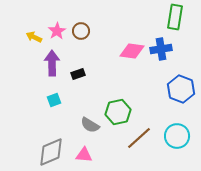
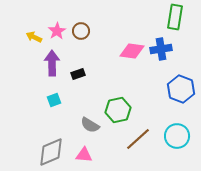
green hexagon: moved 2 px up
brown line: moved 1 px left, 1 px down
